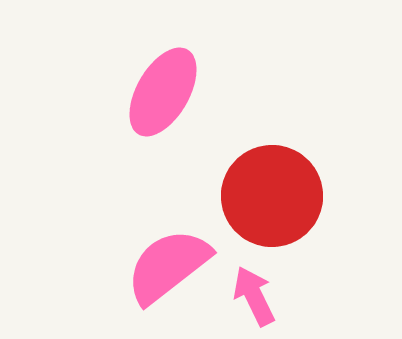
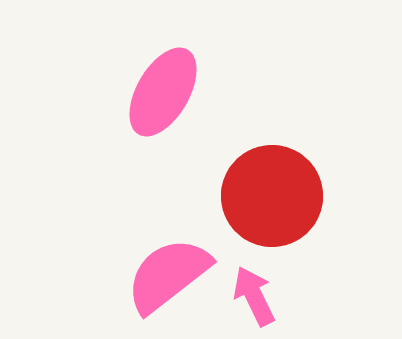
pink semicircle: moved 9 px down
